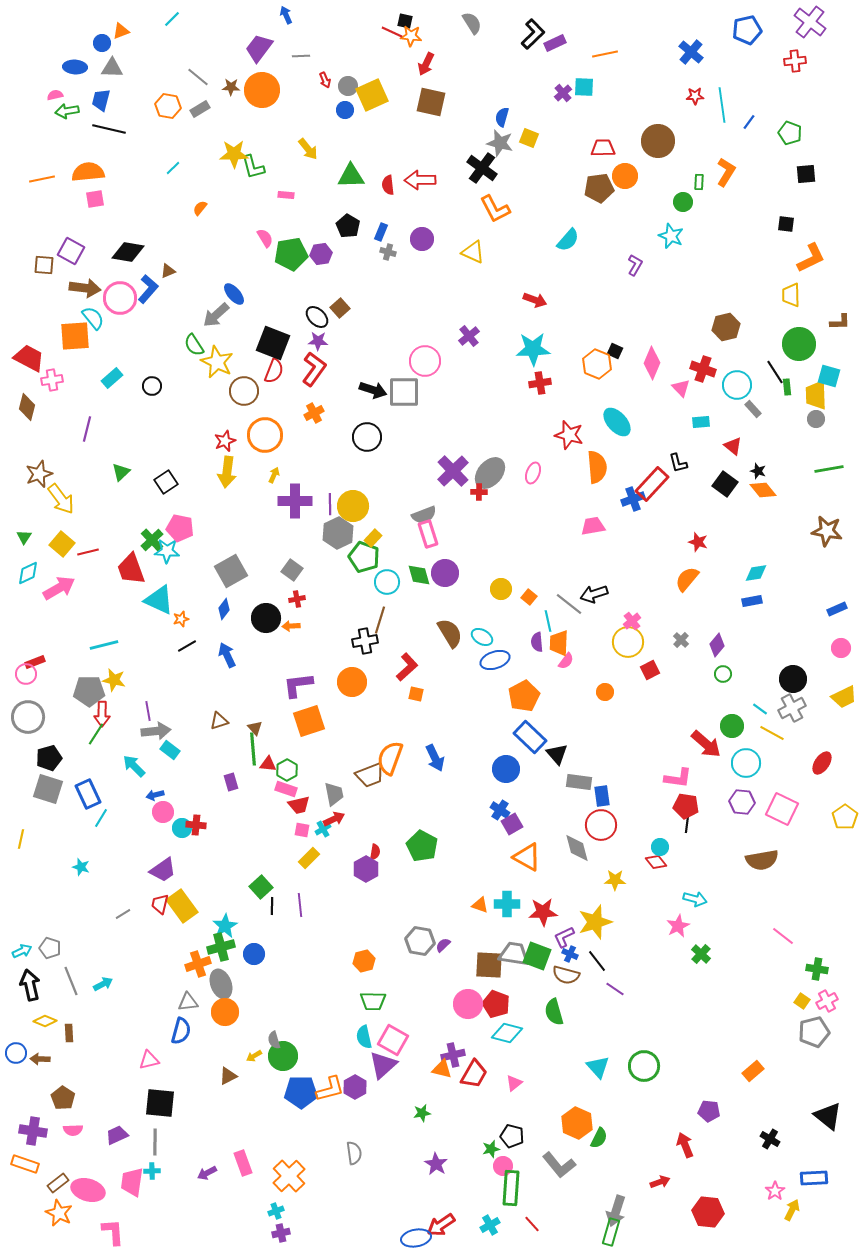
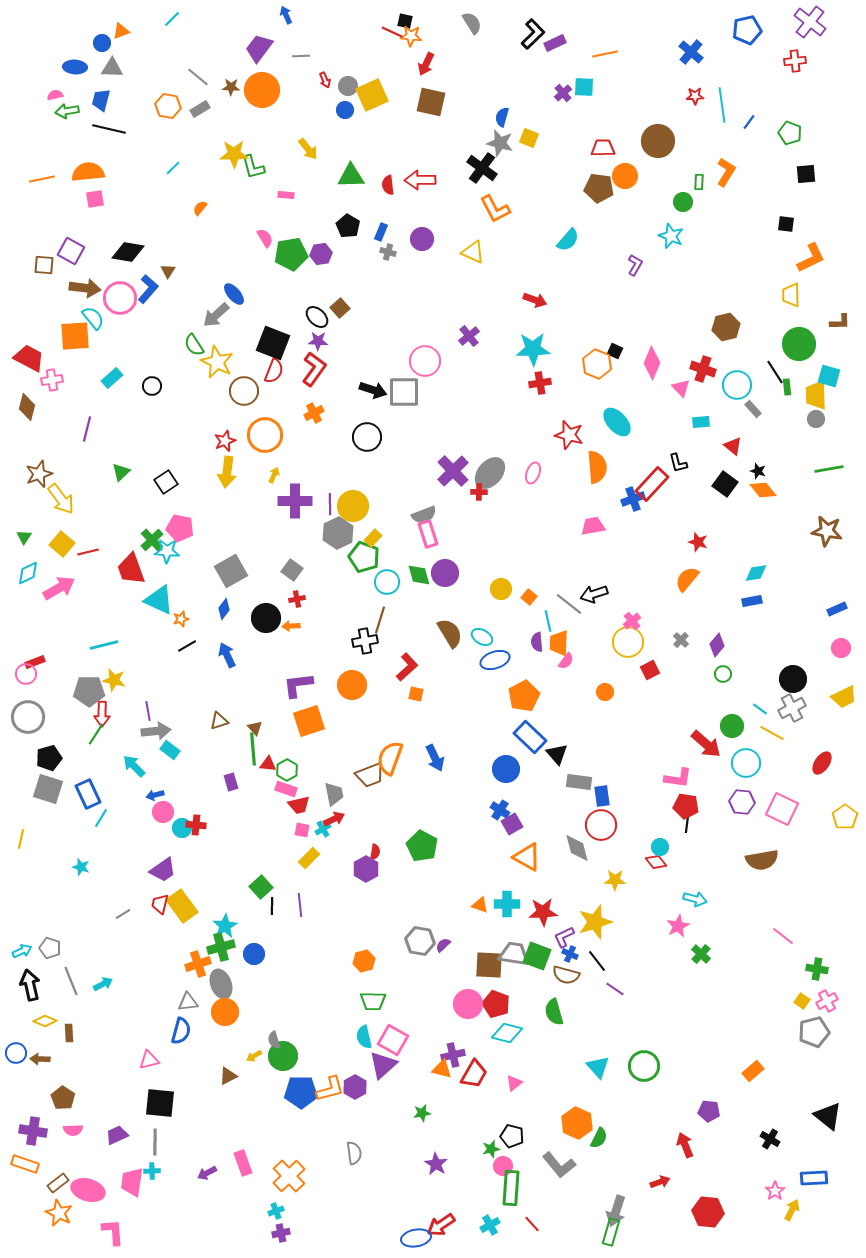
brown pentagon at (599, 188): rotated 16 degrees clockwise
brown triangle at (168, 271): rotated 35 degrees counterclockwise
orange circle at (352, 682): moved 3 px down
